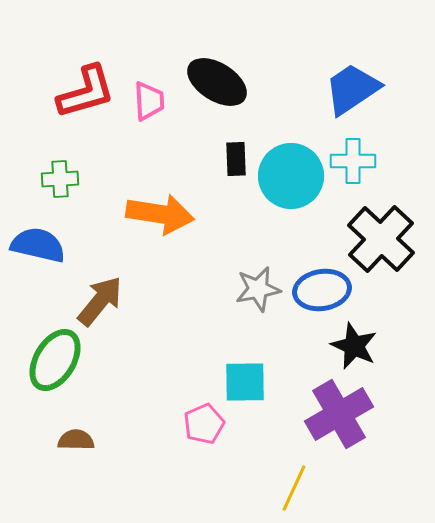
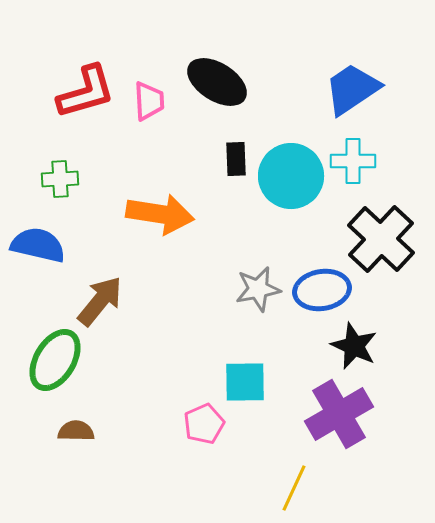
brown semicircle: moved 9 px up
